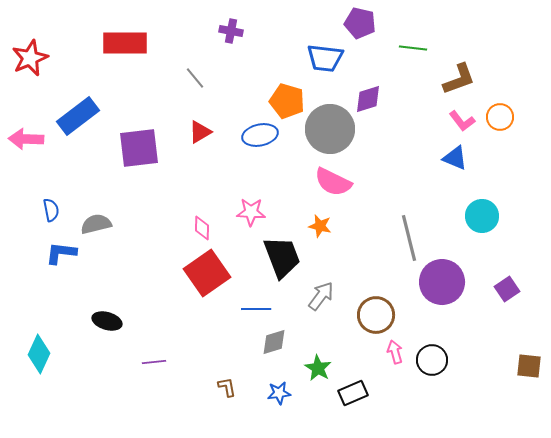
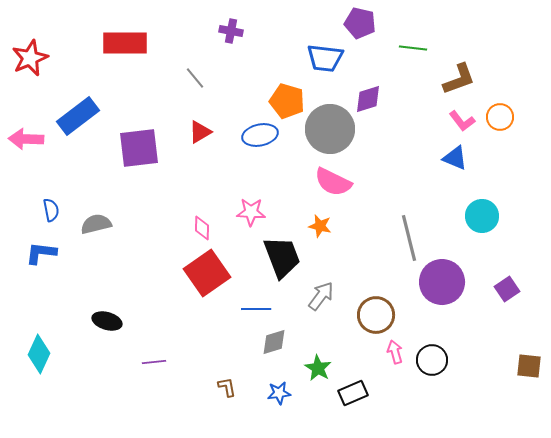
blue L-shape at (61, 253): moved 20 px left
